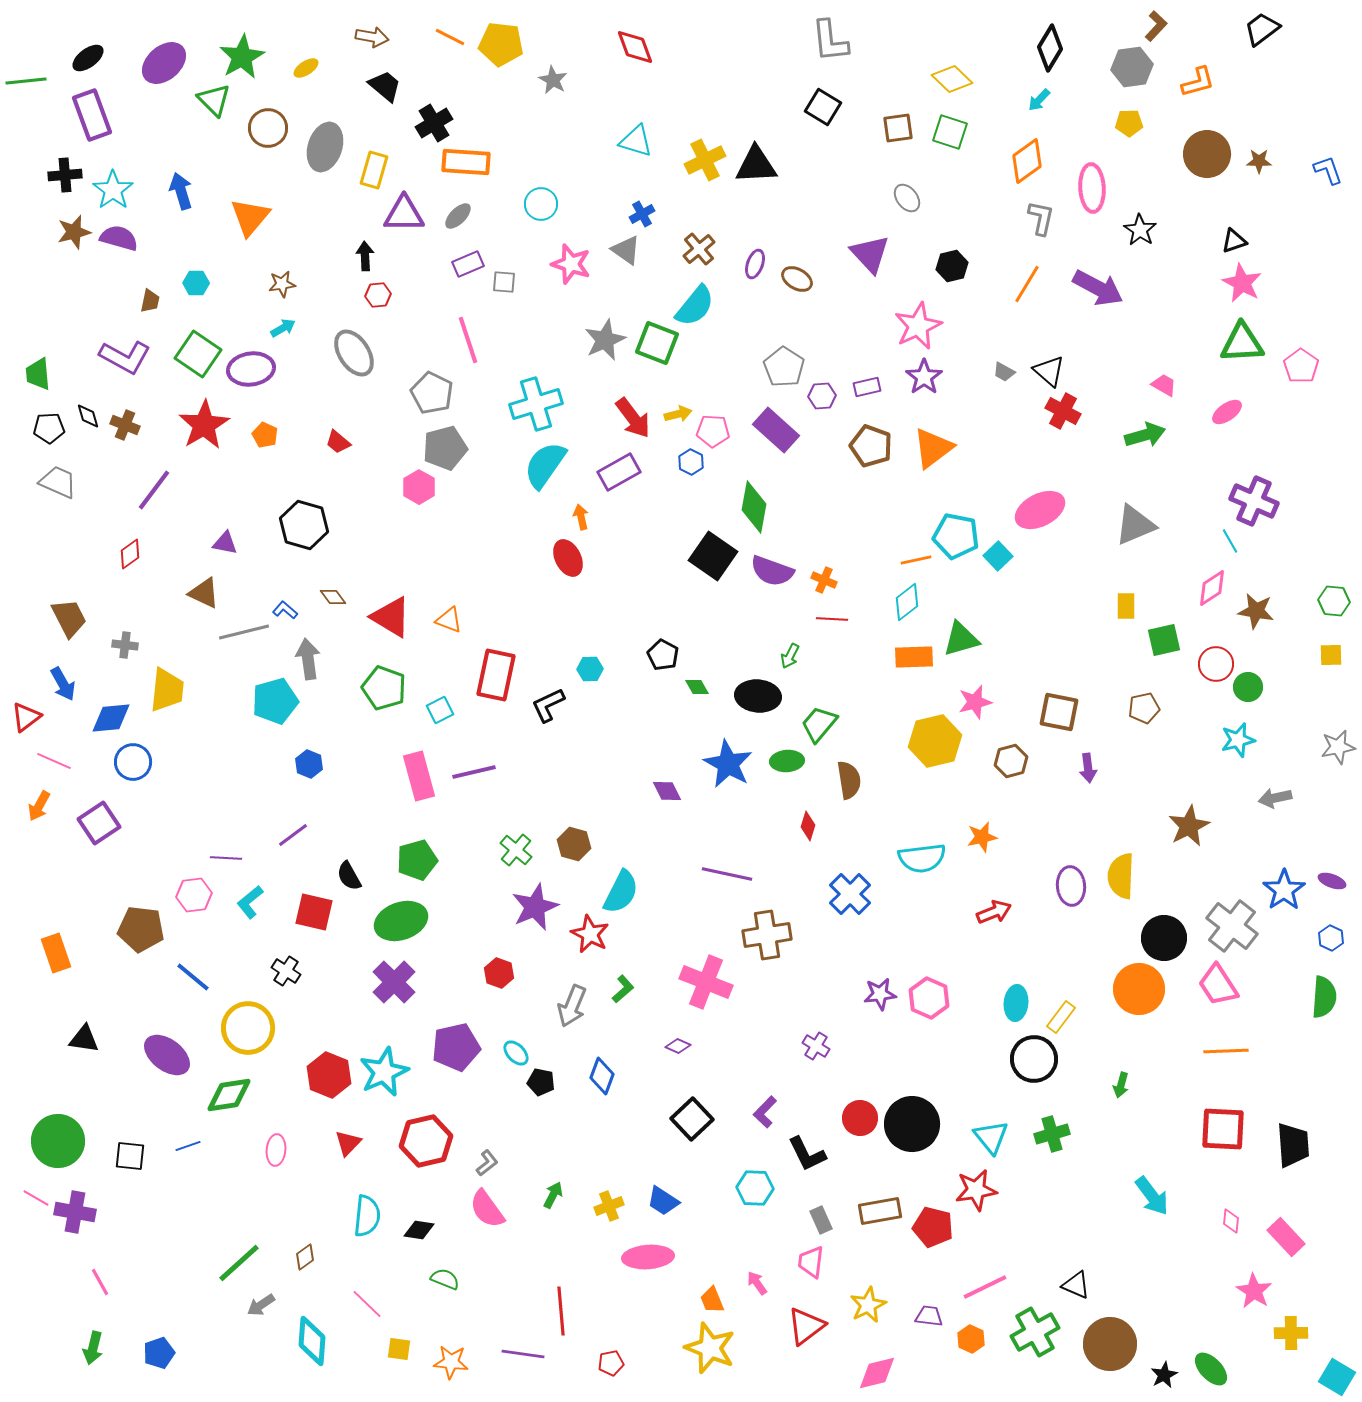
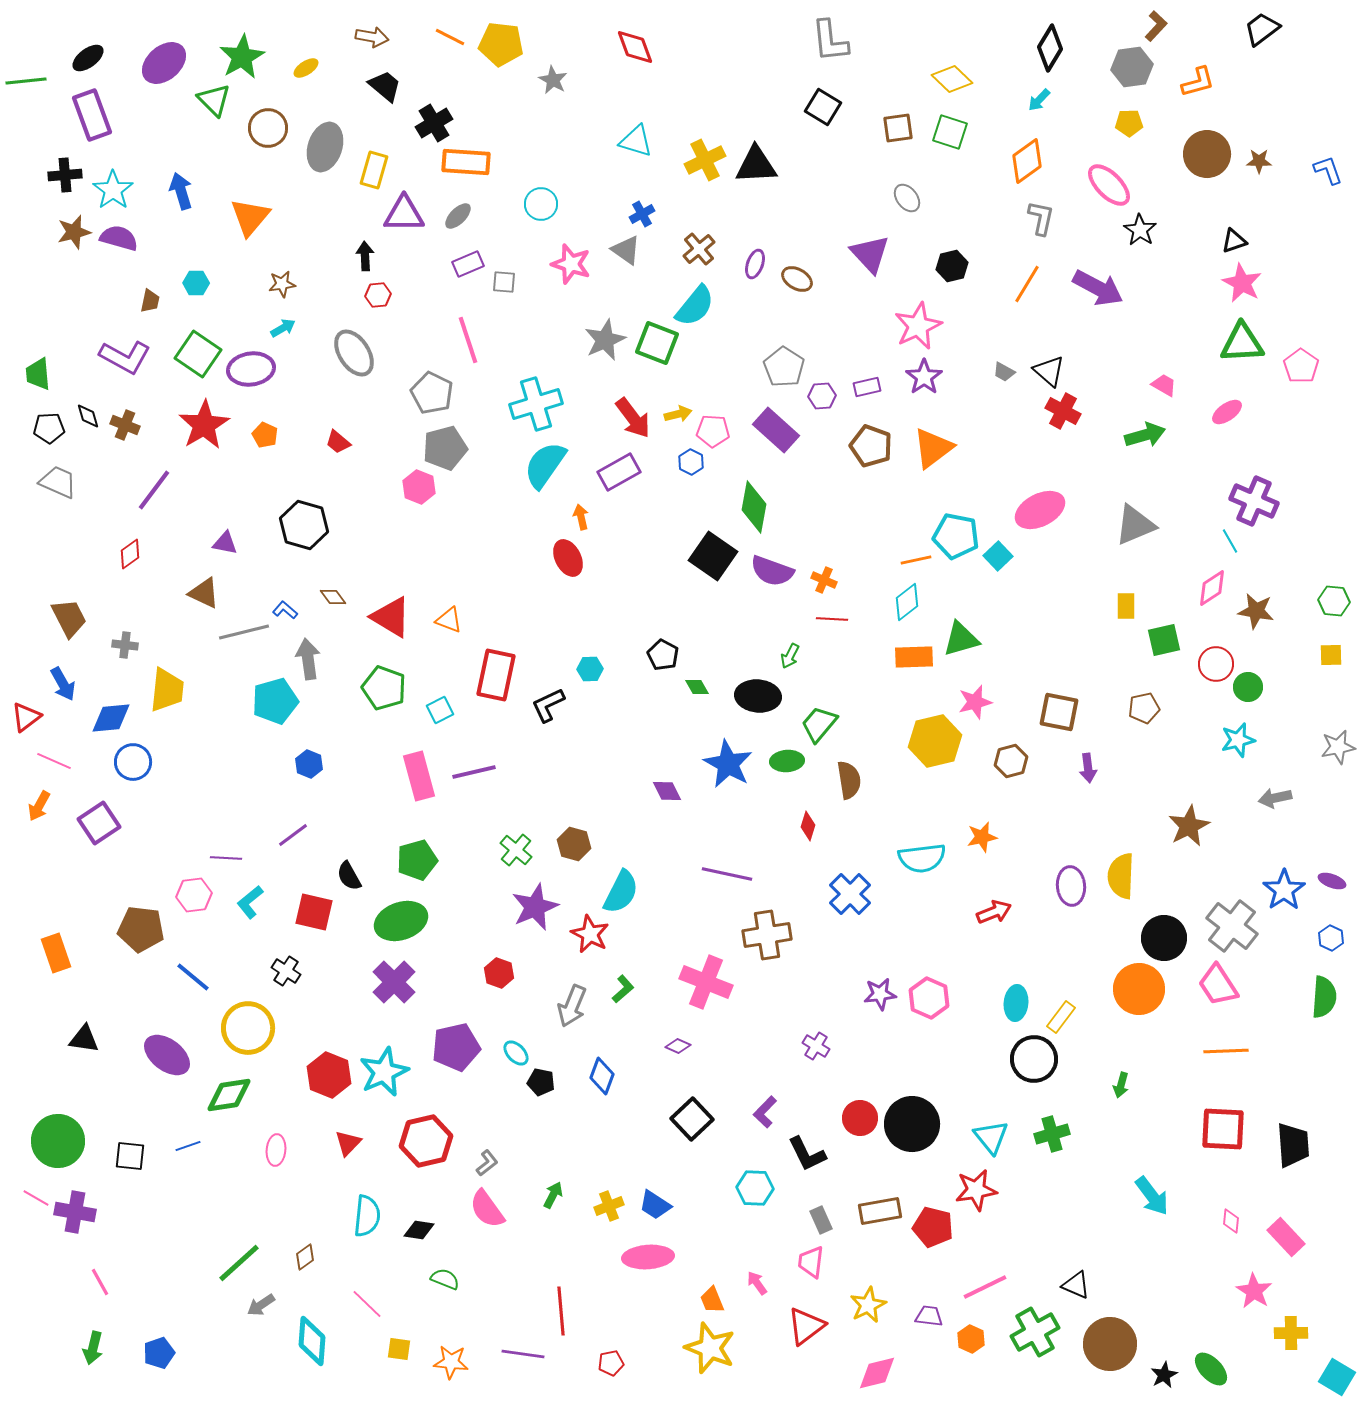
pink ellipse at (1092, 188): moved 17 px right, 3 px up; rotated 42 degrees counterclockwise
pink hexagon at (419, 487): rotated 8 degrees counterclockwise
blue trapezoid at (663, 1201): moved 8 px left, 4 px down
